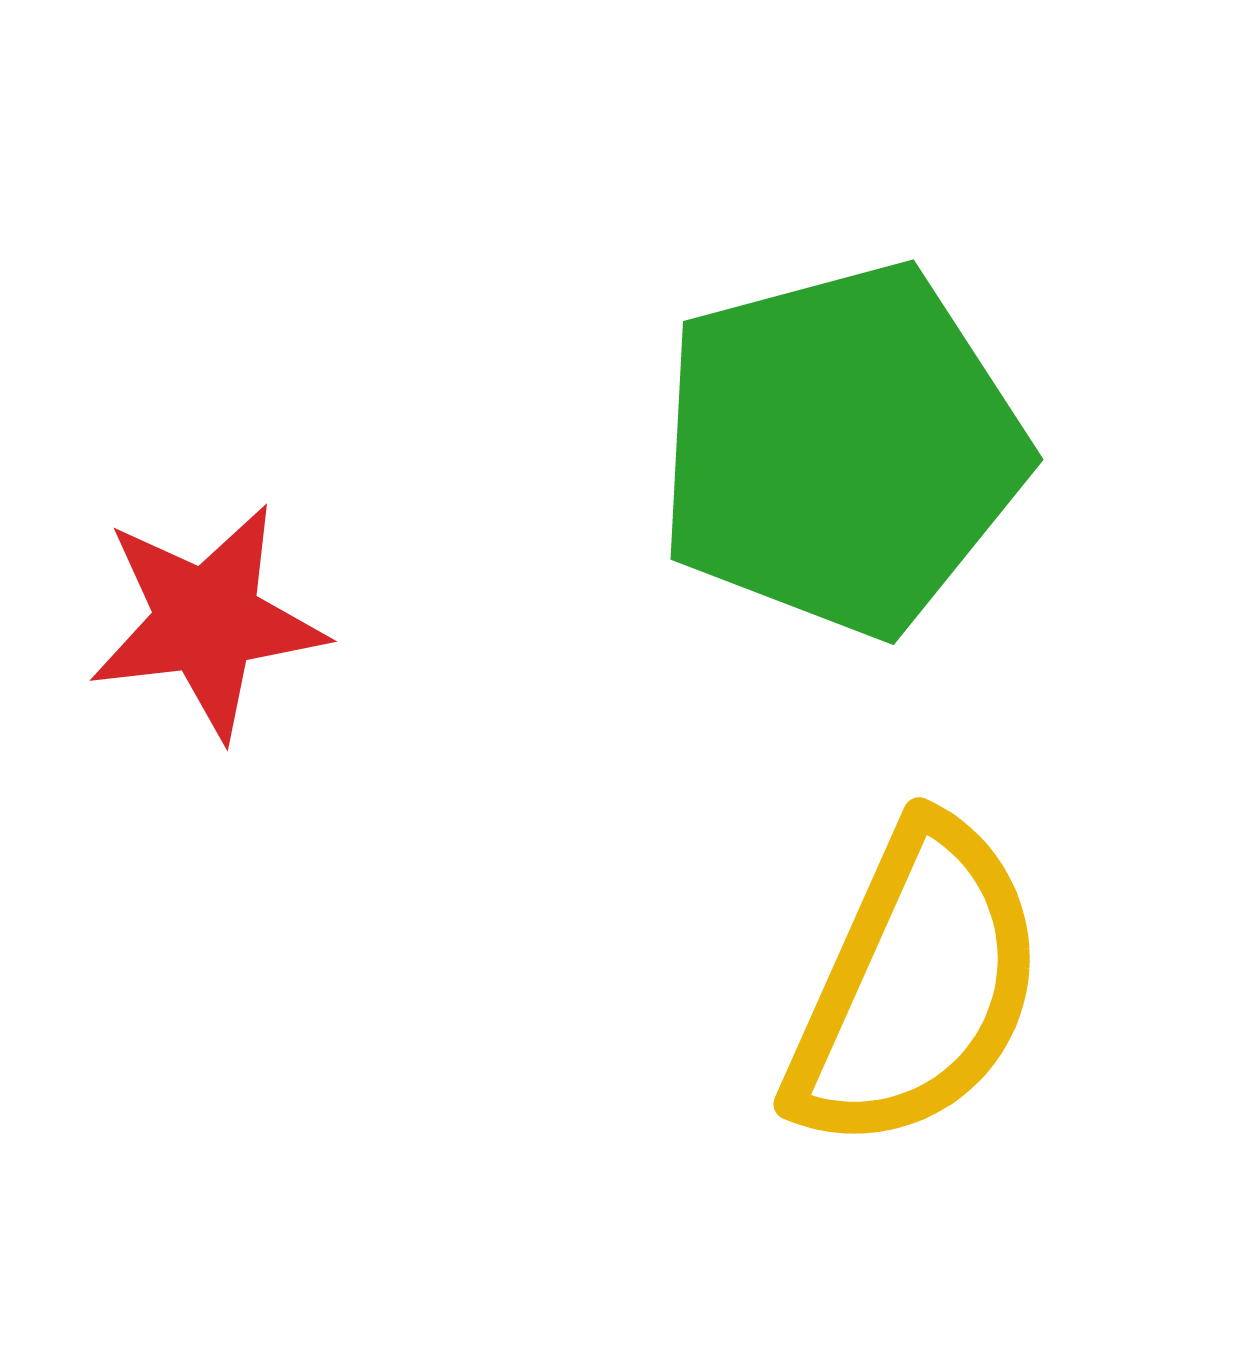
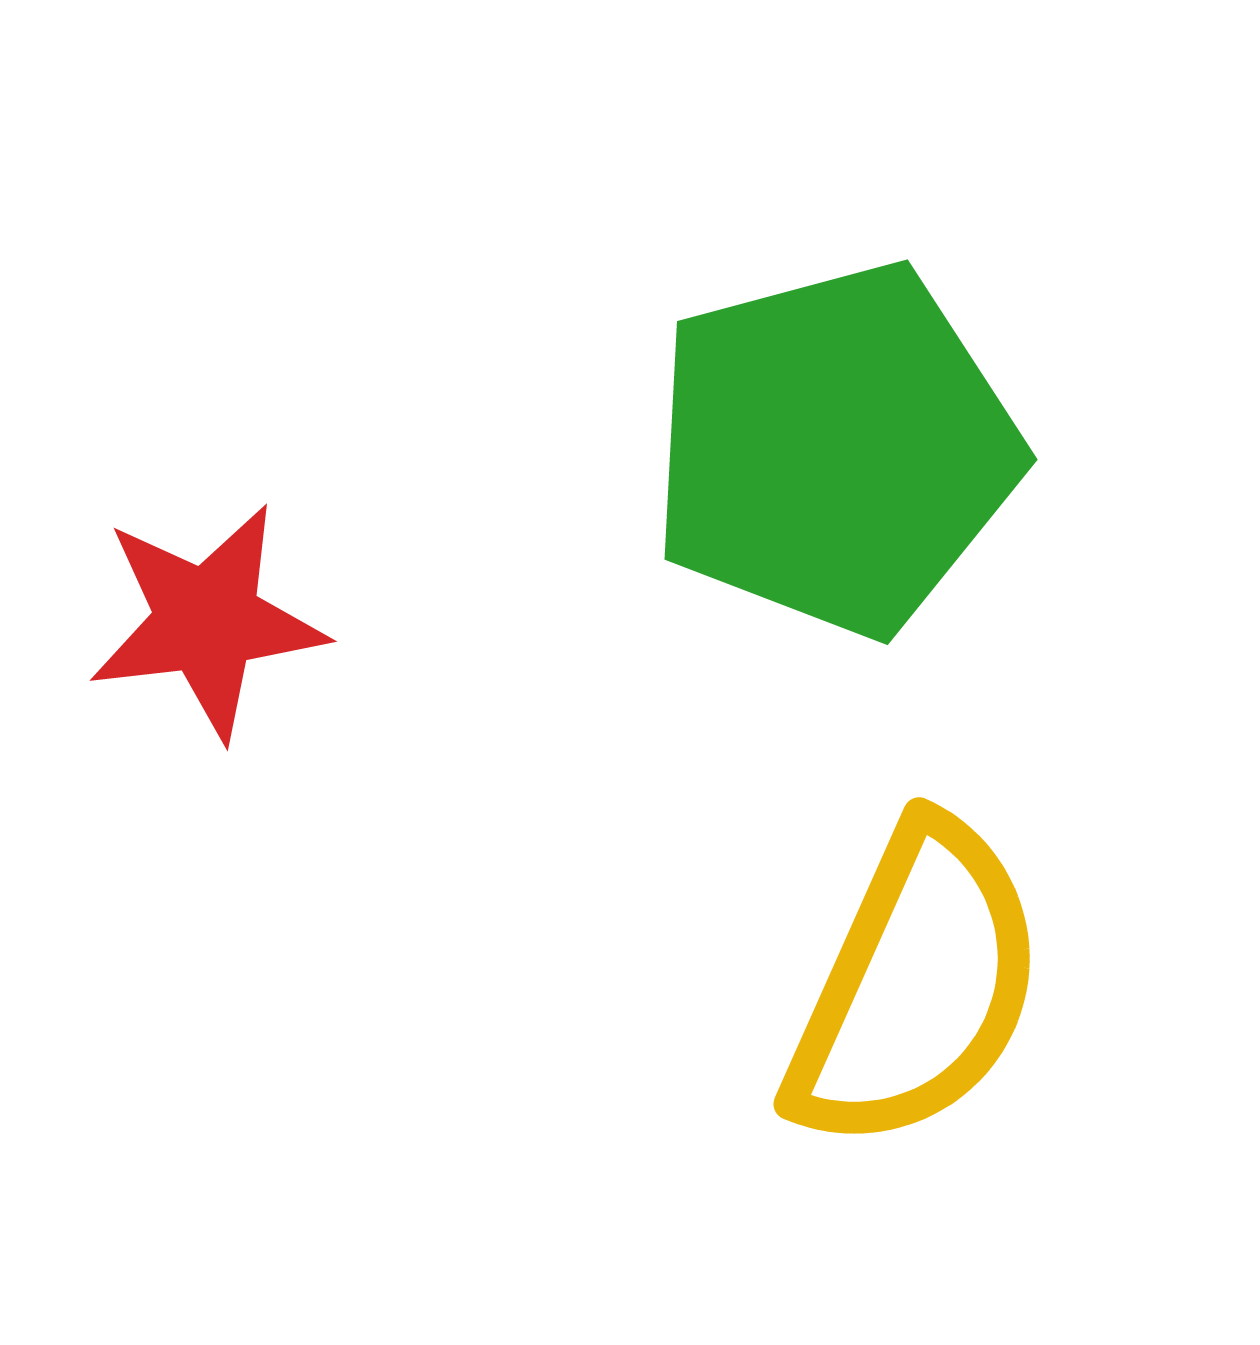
green pentagon: moved 6 px left
